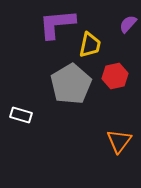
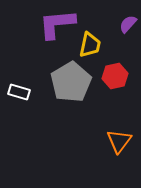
gray pentagon: moved 2 px up
white rectangle: moved 2 px left, 23 px up
